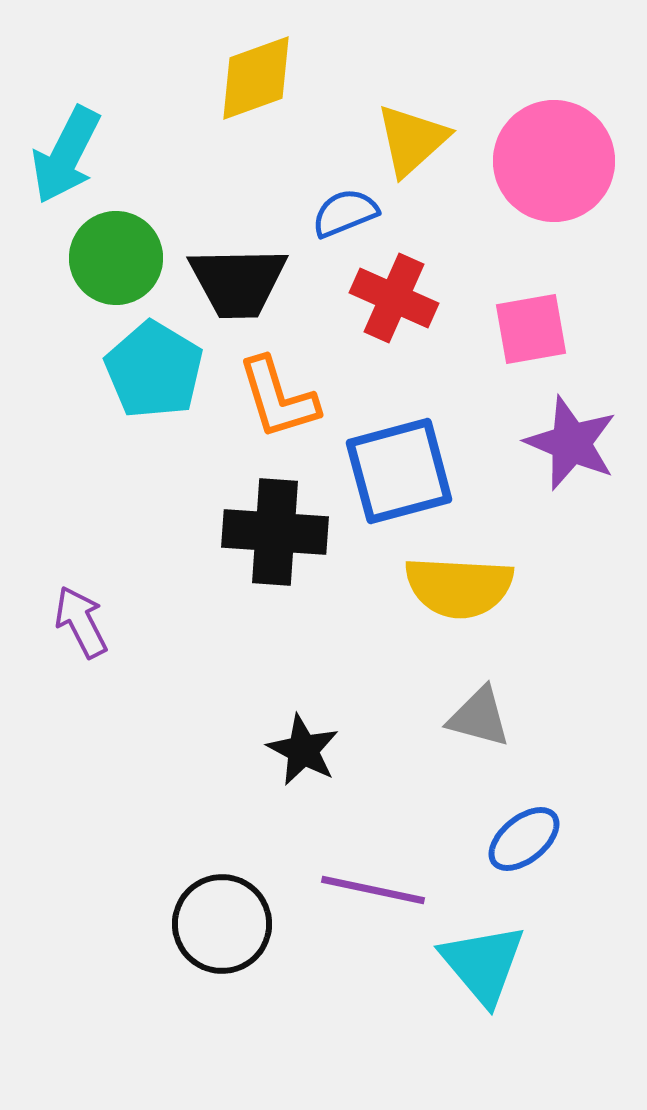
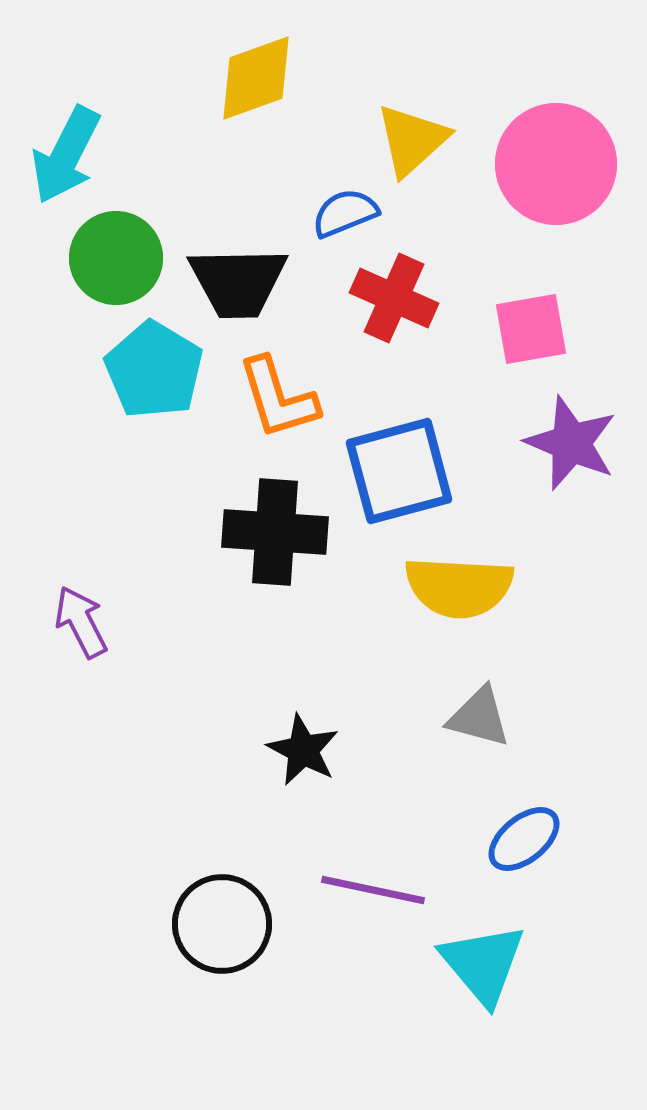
pink circle: moved 2 px right, 3 px down
